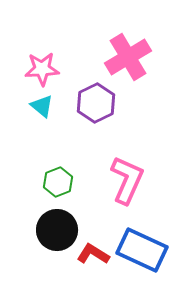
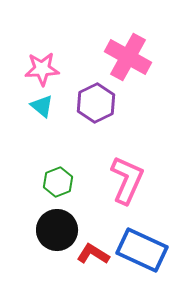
pink cross: rotated 30 degrees counterclockwise
